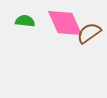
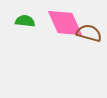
brown semicircle: rotated 50 degrees clockwise
